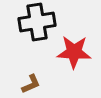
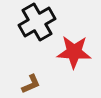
black cross: rotated 21 degrees counterclockwise
